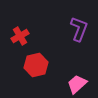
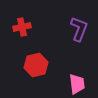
red cross: moved 2 px right, 9 px up; rotated 18 degrees clockwise
pink trapezoid: rotated 125 degrees clockwise
